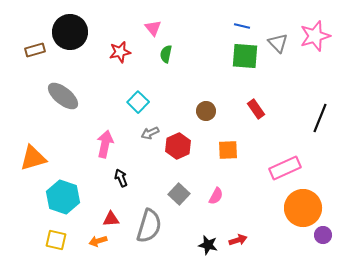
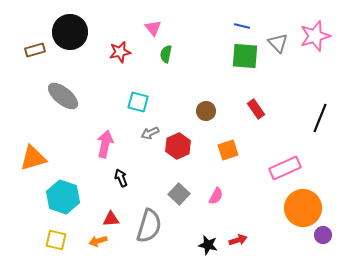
cyan square: rotated 30 degrees counterclockwise
orange square: rotated 15 degrees counterclockwise
